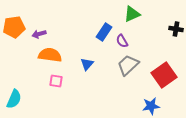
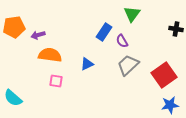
green triangle: rotated 30 degrees counterclockwise
purple arrow: moved 1 px left, 1 px down
blue triangle: rotated 24 degrees clockwise
cyan semicircle: moved 1 px left, 1 px up; rotated 108 degrees clockwise
blue star: moved 19 px right, 1 px up
